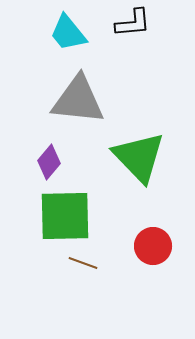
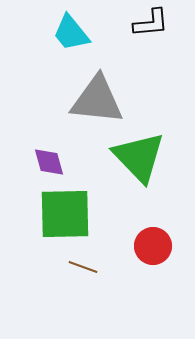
black L-shape: moved 18 px right
cyan trapezoid: moved 3 px right
gray triangle: moved 19 px right
purple diamond: rotated 56 degrees counterclockwise
green square: moved 2 px up
brown line: moved 4 px down
